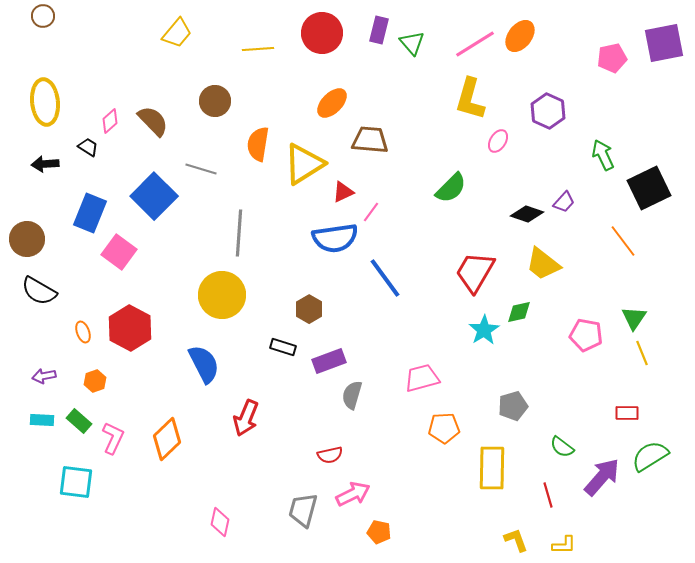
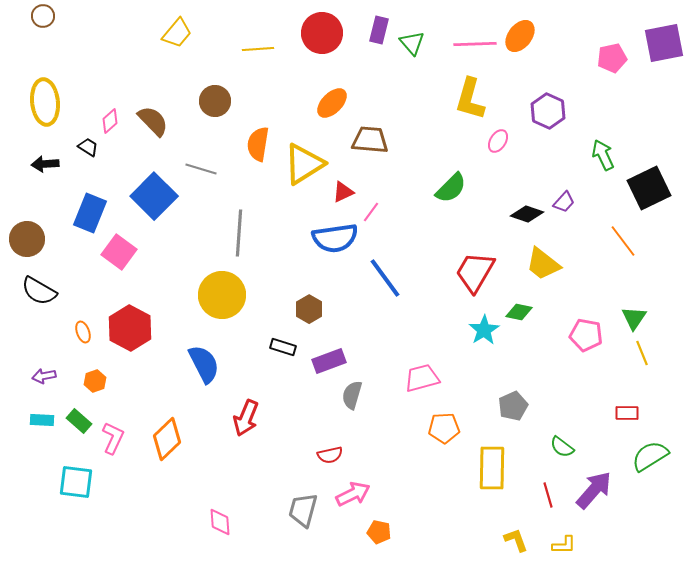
pink line at (475, 44): rotated 30 degrees clockwise
green diamond at (519, 312): rotated 24 degrees clockwise
gray pentagon at (513, 406): rotated 8 degrees counterclockwise
purple arrow at (602, 477): moved 8 px left, 13 px down
pink diamond at (220, 522): rotated 16 degrees counterclockwise
